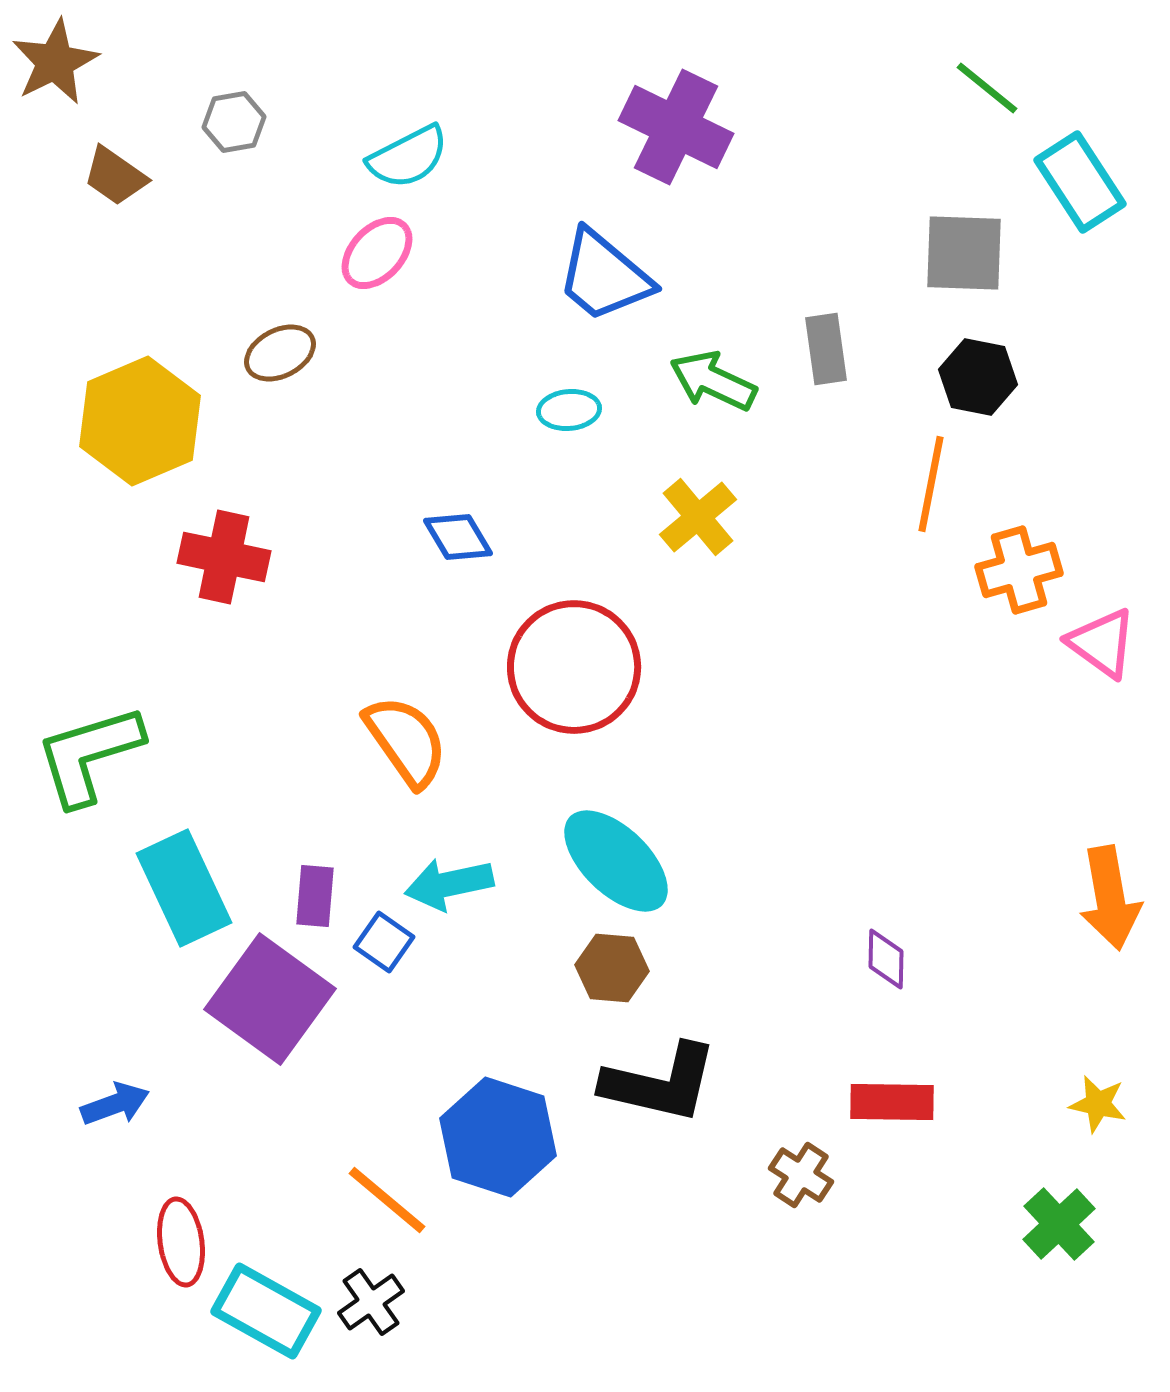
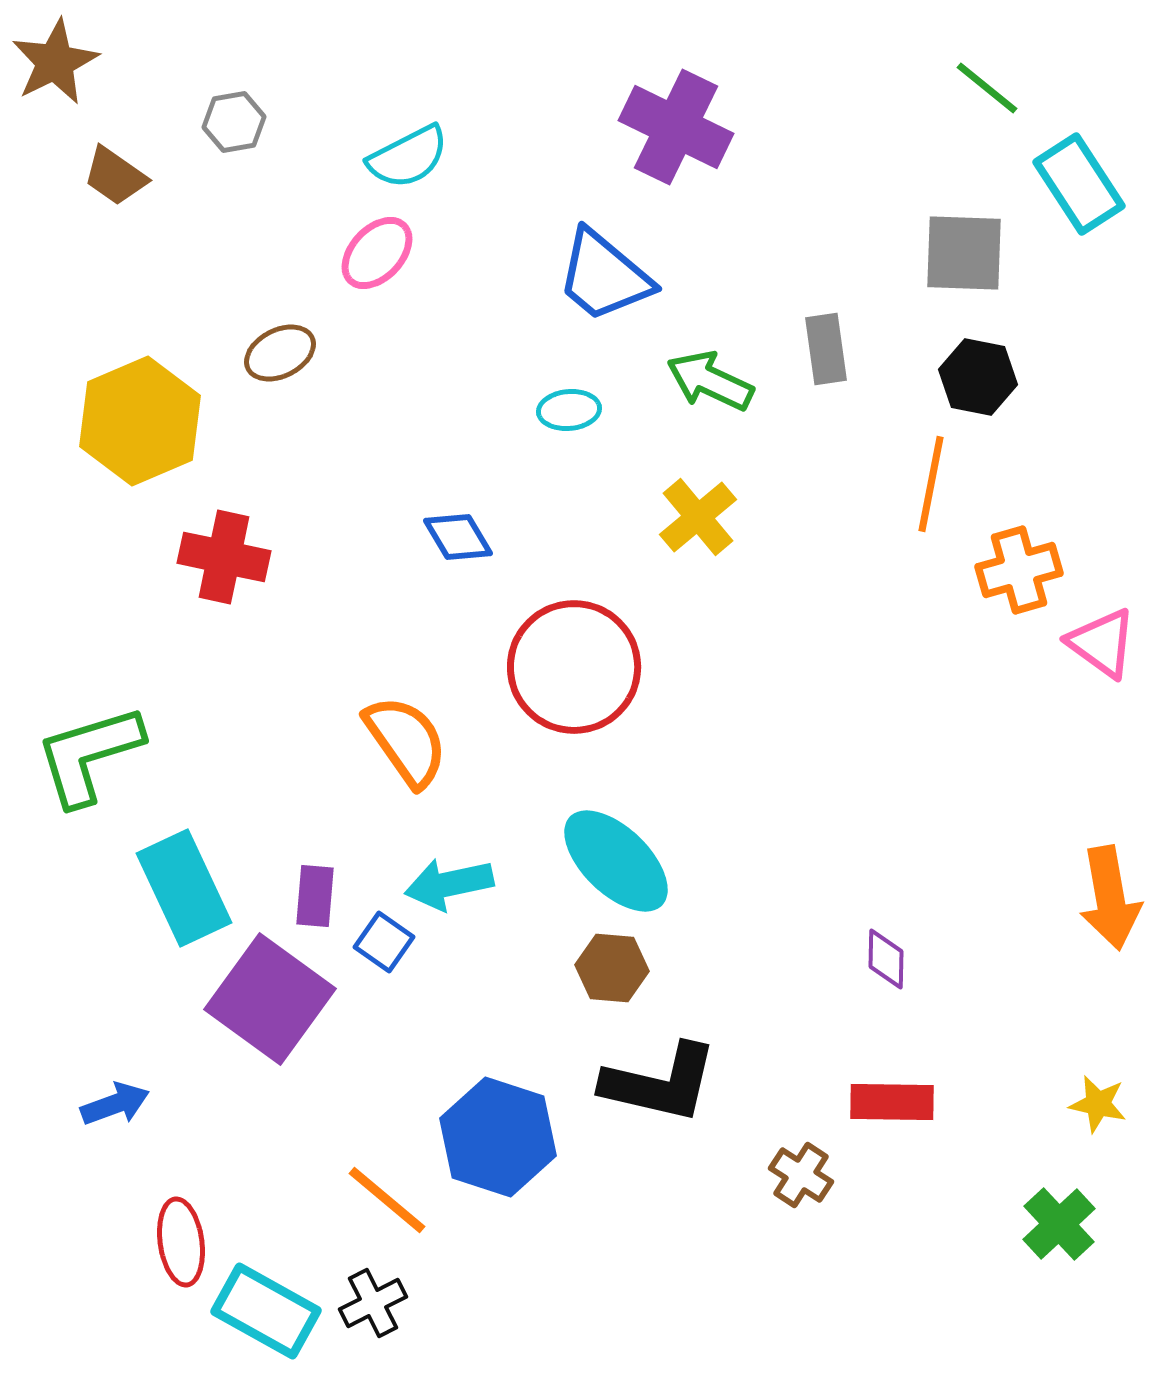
cyan rectangle at (1080, 182): moved 1 px left, 2 px down
green arrow at (713, 381): moved 3 px left
black cross at (371, 1302): moved 2 px right, 1 px down; rotated 8 degrees clockwise
